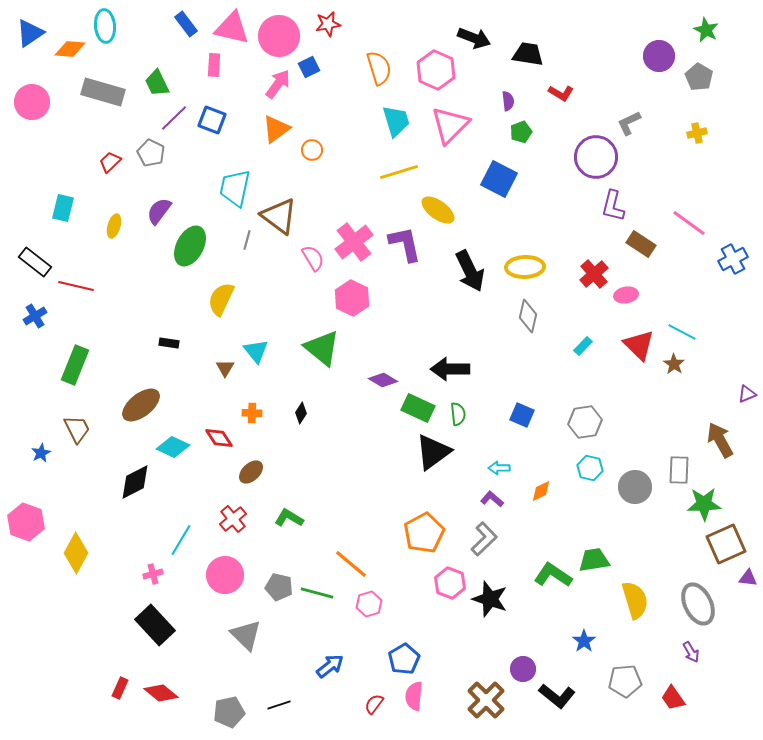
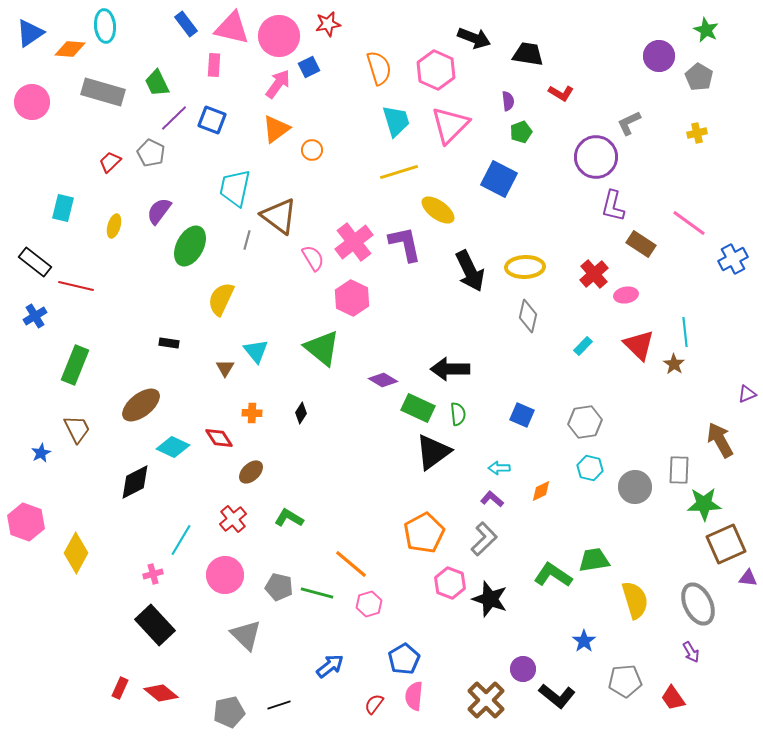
cyan line at (682, 332): moved 3 px right; rotated 56 degrees clockwise
